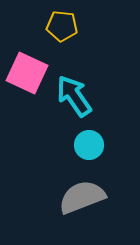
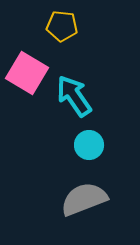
pink square: rotated 6 degrees clockwise
gray semicircle: moved 2 px right, 2 px down
